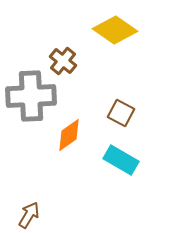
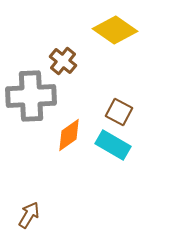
brown square: moved 2 px left, 1 px up
cyan rectangle: moved 8 px left, 15 px up
